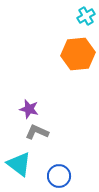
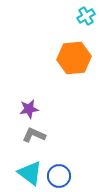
orange hexagon: moved 4 px left, 4 px down
purple star: rotated 24 degrees counterclockwise
gray L-shape: moved 3 px left, 3 px down
cyan triangle: moved 11 px right, 9 px down
